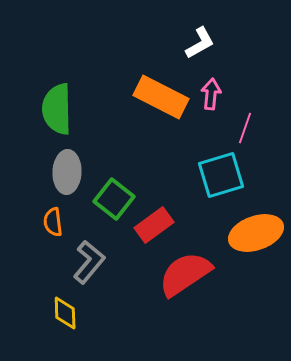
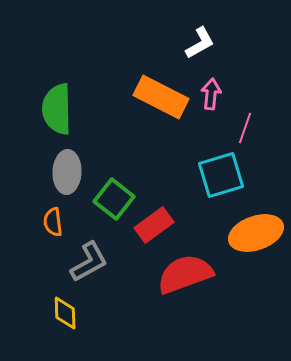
gray L-shape: rotated 21 degrees clockwise
red semicircle: rotated 14 degrees clockwise
